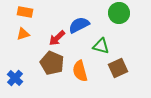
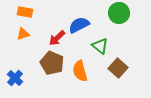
green triangle: moved 1 px left; rotated 24 degrees clockwise
brown square: rotated 24 degrees counterclockwise
